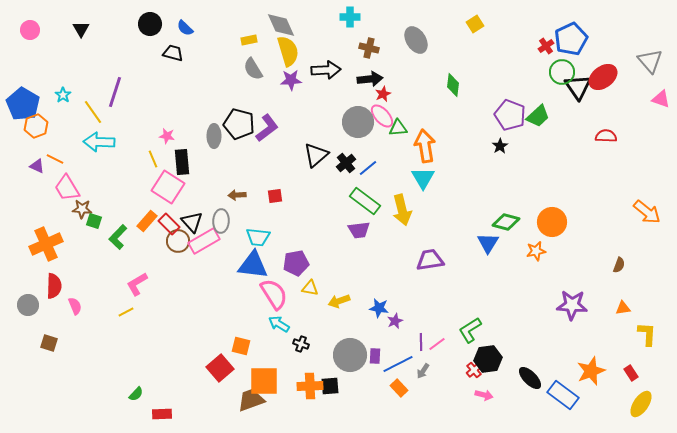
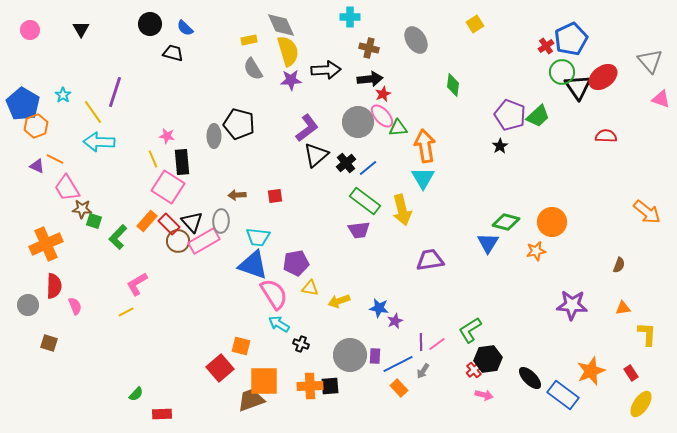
purple L-shape at (267, 128): moved 40 px right
blue triangle at (253, 265): rotated 12 degrees clockwise
